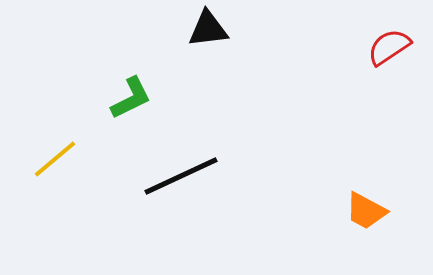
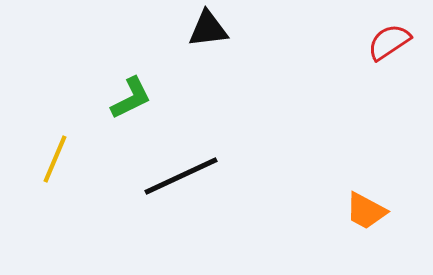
red semicircle: moved 5 px up
yellow line: rotated 27 degrees counterclockwise
